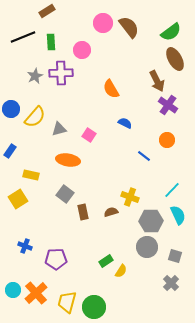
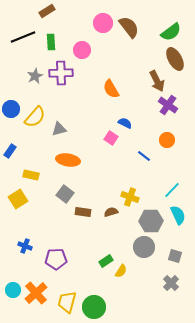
pink square at (89, 135): moved 22 px right, 3 px down
brown rectangle at (83, 212): rotated 70 degrees counterclockwise
gray circle at (147, 247): moved 3 px left
